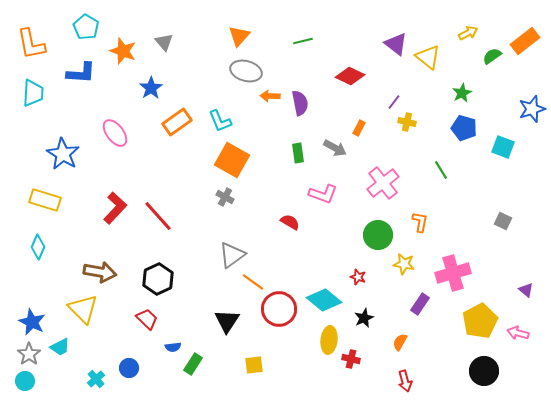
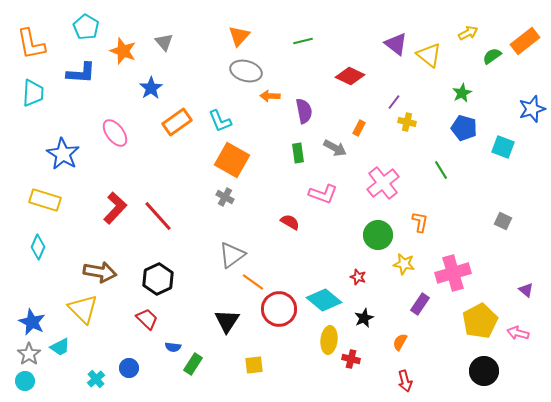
yellow triangle at (428, 57): moved 1 px right, 2 px up
purple semicircle at (300, 103): moved 4 px right, 8 px down
blue semicircle at (173, 347): rotated 14 degrees clockwise
